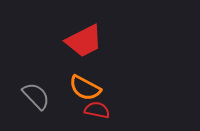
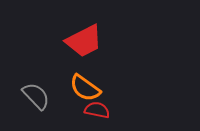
orange semicircle: rotated 8 degrees clockwise
